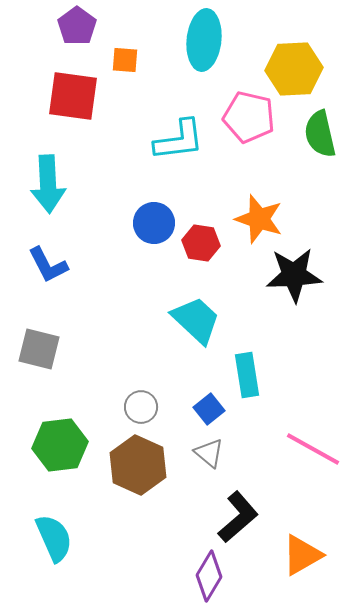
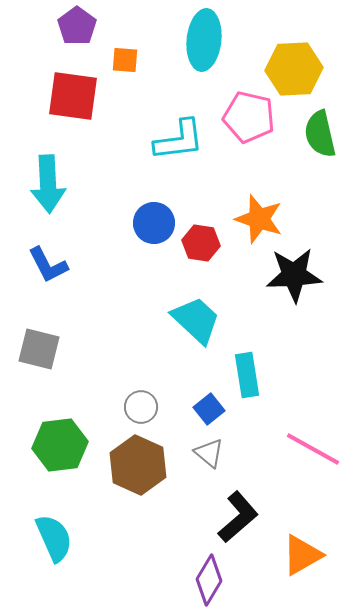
purple diamond: moved 4 px down
